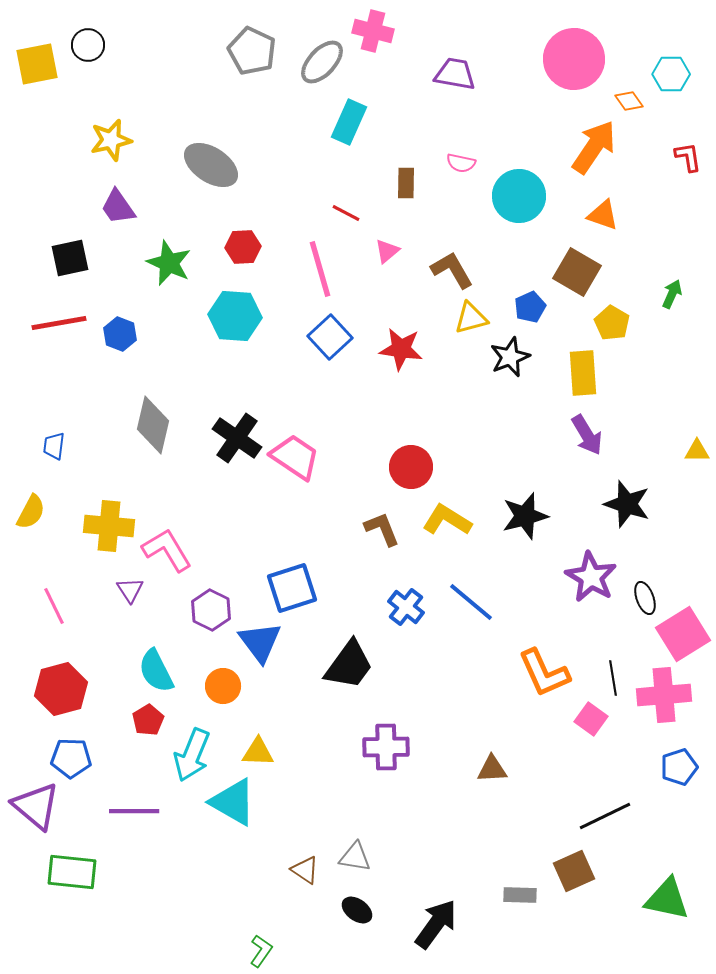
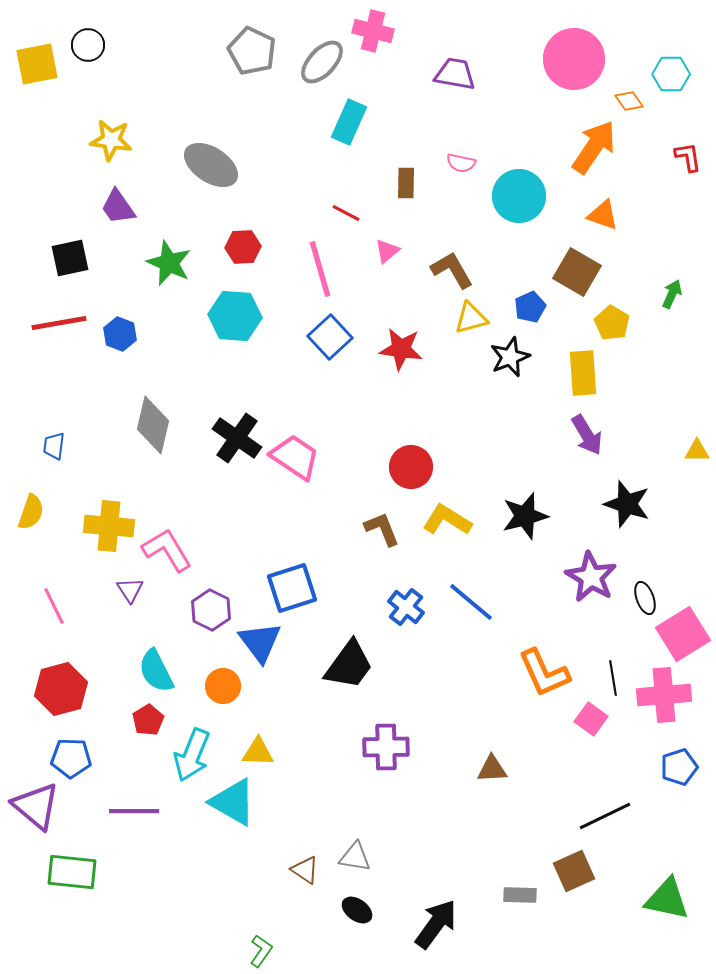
yellow star at (111, 140): rotated 21 degrees clockwise
yellow semicircle at (31, 512): rotated 9 degrees counterclockwise
